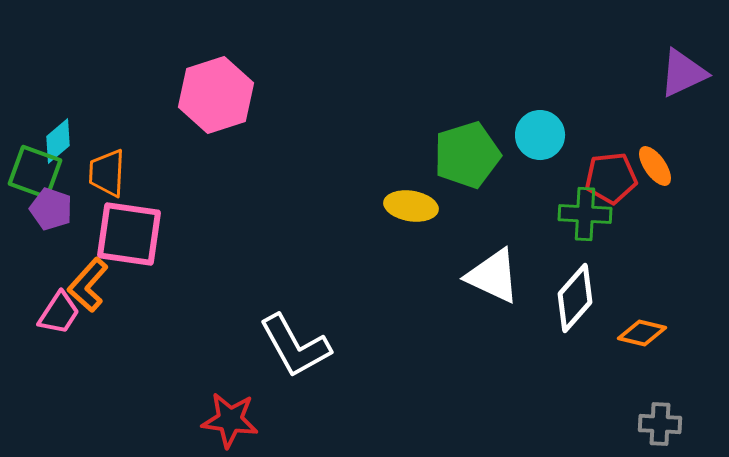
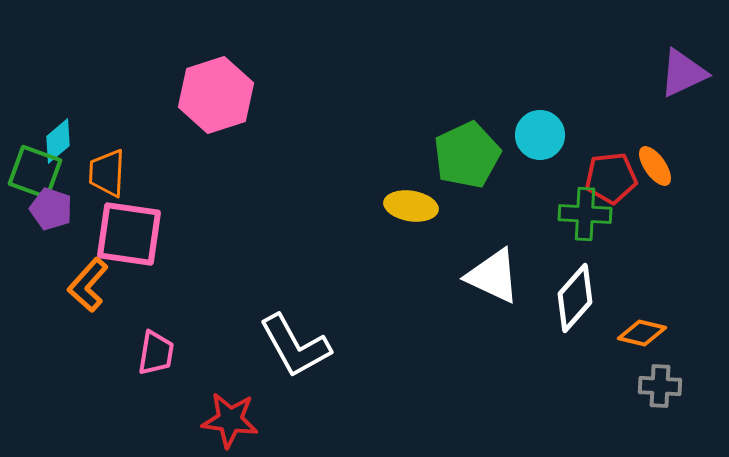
green pentagon: rotated 8 degrees counterclockwise
pink trapezoid: moved 97 px right, 40 px down; rotated 24 degrees counterclockwise
gray cross: moved 38 px up
